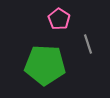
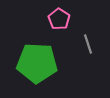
green pentagon: moved 8 px left, 2 px up
